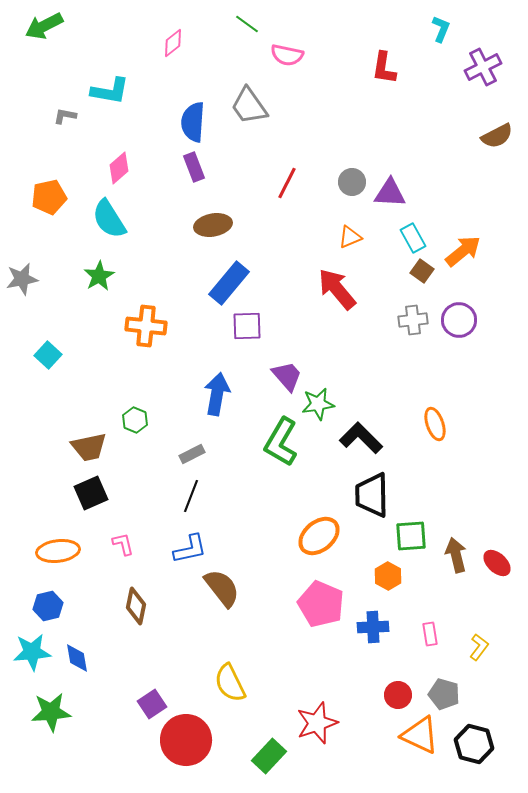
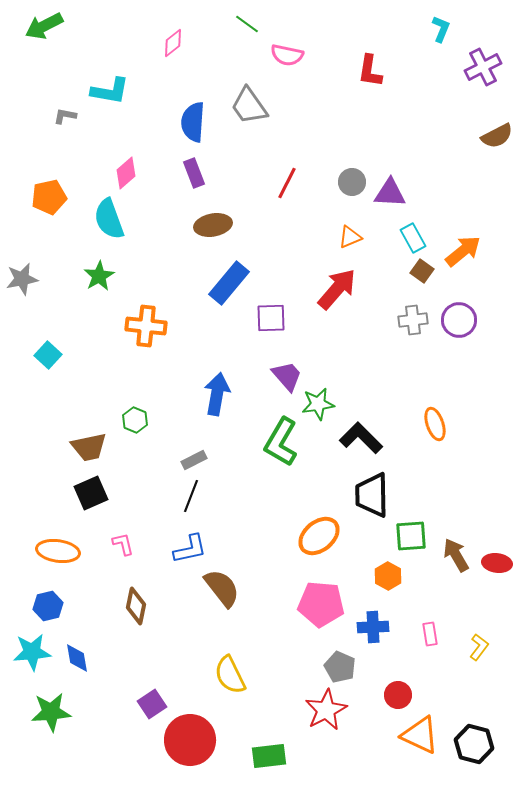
red L-shape at (384, 68): moved 14 px left, 3 px down
purple rectangle at (194, 167): moved 6 px down
pink diamond at (119, 168): moved 7 px right, 5 px down
cyan semicircle at (109, 219): rotated 12 degrees clockwise
red arrow at (337, 289): rotated 81 degrees clockwise
purple square at (247, 326): moved 24 px right, 8 px up
gray rectangle at (192, 454): moved 2 px right, 6 px down
orange ellipse at (58, 551): rotated 15 degrees clockwise
brown arrow at (456, 555): rotated 16 degrees counterclockwise
red ellipse at (497, 563): rotated 36 degrees counterclockwise
pink pentagon at (321, 604): rotated 18 degrees counterclockwise
yellow semicircle at (230, 683): moved 8 px up
gray pentagon at (444, 694): moved 104 px left, 27 px up; rotated 8 degrees clockwise
red star at (317, 723): moved 9 px right, 13 px up; rotated 9 degrees counterclockwise
red circle at (186, 740): moved 4 px right
green rectangle at (269, 756): rotated 40 degrees clockwise
